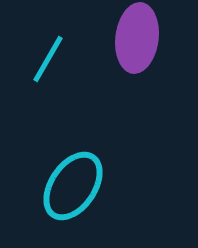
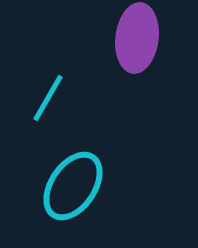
cyan line: moved 39 px down
